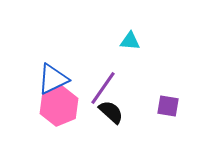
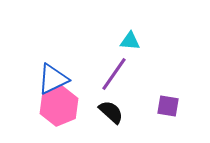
purple line: moved 11 px right, 14 px up
